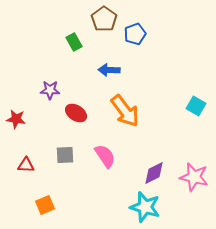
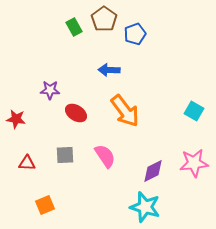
green rectangle: moved 15 px up
cyan square: moved 2 px left, 5 px down
red triangle: moved 1 px right, 2 px up
purple diamond: moved 1 px left, 2 px up
pink star: moved 14 px up; rotated 20 degrees counterclockwise
